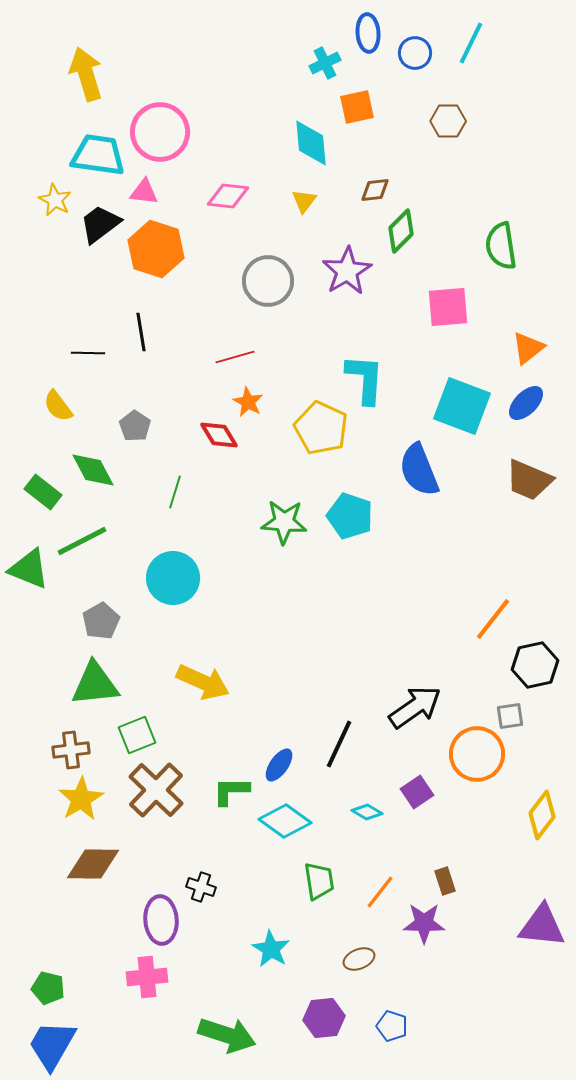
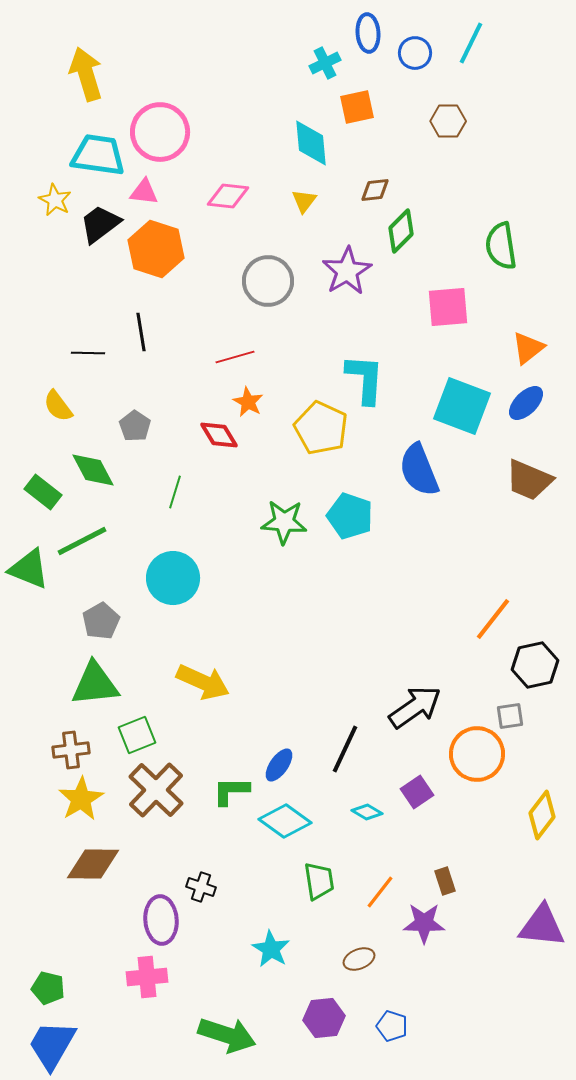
black line at (339, 744): moved 6 px right, 5 px down
